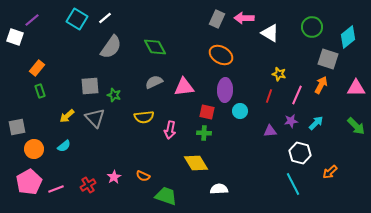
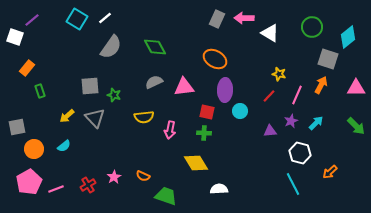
orange ellipse at (221, 55): moved 6 px left, 4 px down
orange rectangle at (37, 68): moved 10 px left
red line at (269, 96): rotated 24 degrees clockwise
purple star at (291, 121): rotated 16 degrees counterclockwise
